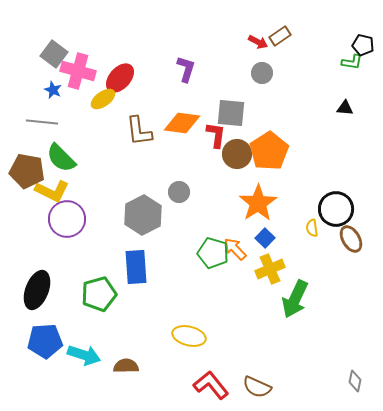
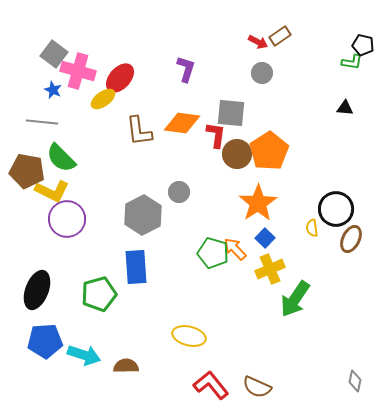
brown ellipse at (351, 239): rotated 56 degrees clockwise
green arrow at (295, 299): rotated 9 degrees clockwise
